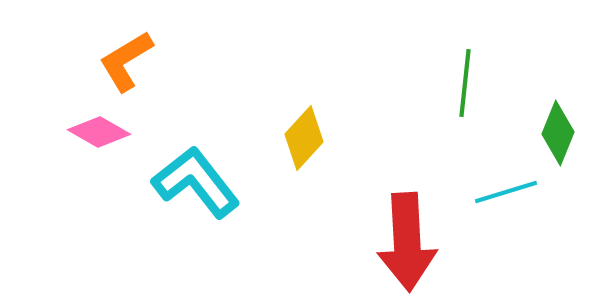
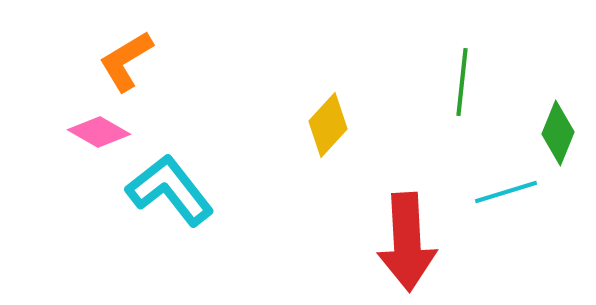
green line: moved 3 px left, 1 px up
yellow diamond: moved 24 px right, 13 px up
cyan L-shape: moved 26 px left, 8 px down
